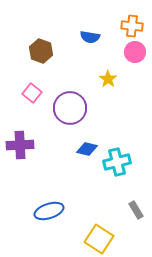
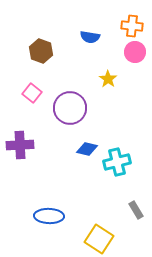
blue ellipse: moved 5 px down; rotated 20 degrees clockwise
